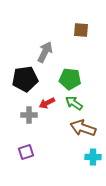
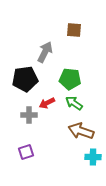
brown square: moved 7 px left
brown arrow: moved 2 px left, 3 px down
